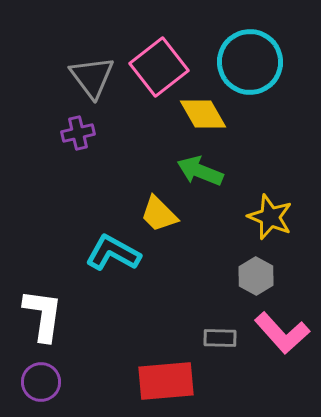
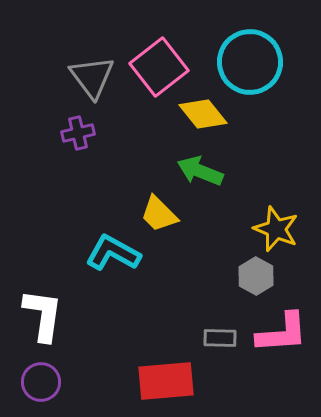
yellow diamond: rotated 9 degrees counterclockwise
yellow star: moved 6 px right, 12 px down
pink L-shape: rotated 52 degrees counterclockwise
